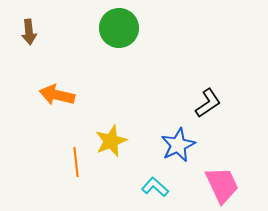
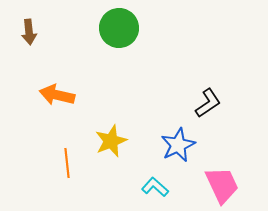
orange line: moved 9 px left, 1 px down
